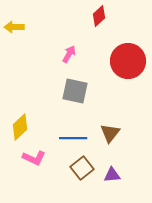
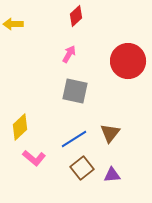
red diamond: moved 23 px left
yellow arrow: moved 1 px left, 3 px up
blue line: moved 1 px right, 1 px down; rotated 32 degrees counterclockwise
pink L-shape: rotated 15 degrees clockwise
